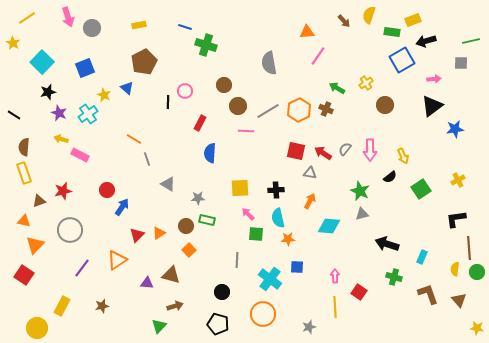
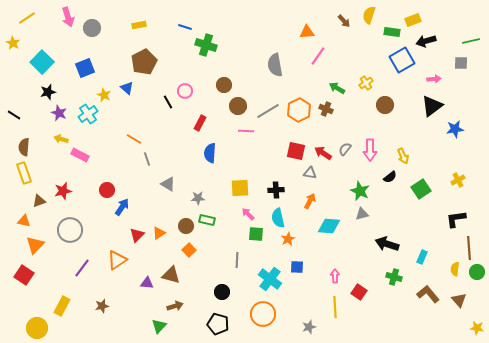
gray semicircle at (269, 63): moved 6 px right, 2 px down
black line at (168, 102): rotated 32 degrees counterclockwise
orange star at (288, 239): rotated 24 degrees counterclockwise
brown L-shape at (428, 294): rotated 20 degrees counterclockwise
